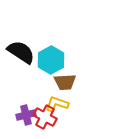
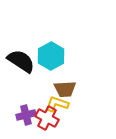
black semicircle: moved 9 px down
cyan hexagon: moved 4 px up
brown trapezoid: moved 7 px down
red cross: moved 2 px right, 1 px down
